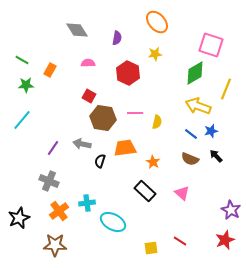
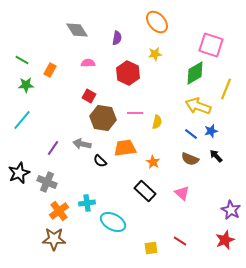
black semicircle: rotated 64 degrees counterclockwise
gray cross: moved 2 px left, 1 px down
black star: moved 45 px up
brown star: moved 1 px left, 6 px up
